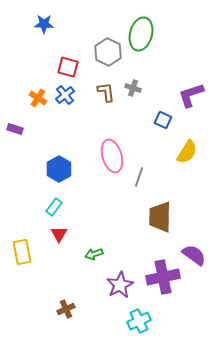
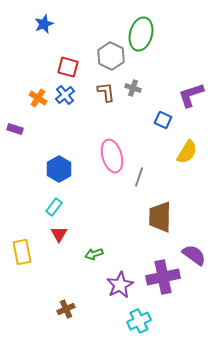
blue star: rotated 24 degrees counterclockwise
gray hexagon: moved 3 px right, 4 px down
